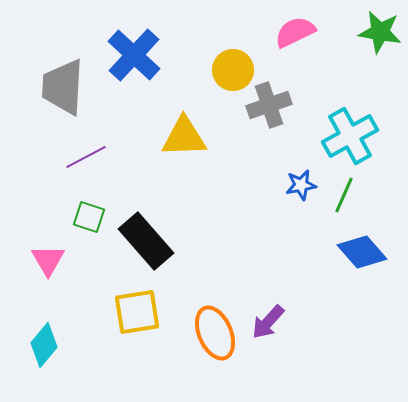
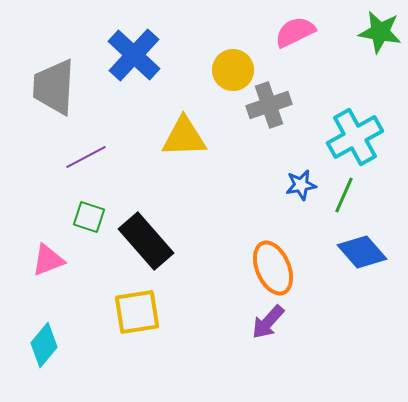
gray trapezoid: moved 9 px left
cyan cross: moved 5 px right, 1 px down
pink triangle: rotated 39 degrees clockwise
orange ellipse: moved 58 px right, 65 px up
